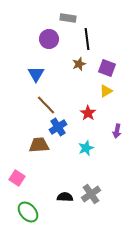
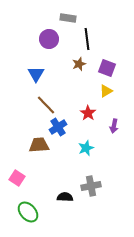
purple arrow: moved 3 px left, 5 px up
gray cross: moved 8 px up; rotated 24 degrees clockwise
